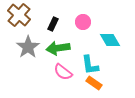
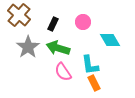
green arrow: rotated 25 degrees clockwise
pink semicircle: rotated 18 degrees clockwise
orange rectangle: rotated 28 degrees clockwise
